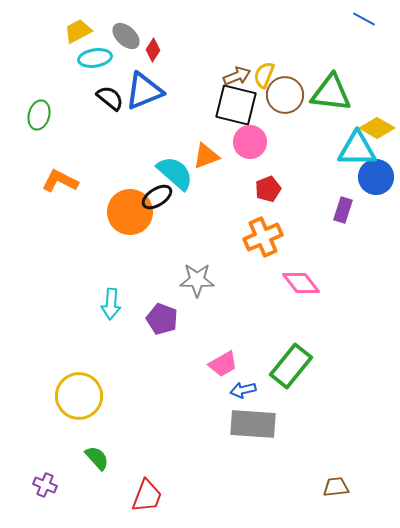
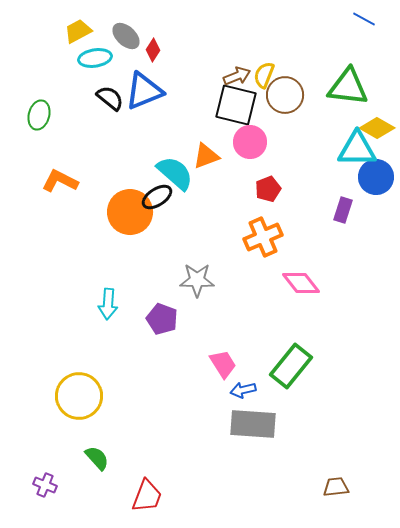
green triangle: moved 17 px right, 6 px up
cyan arrow: moved 3 px left
pink trapezoid: rotated 92 degrees counterclockwise
